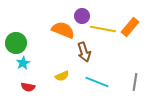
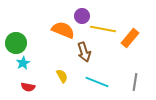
orange rectangle: moved 11 px down
yellow semicircle: rotated 96 degrees counterclockwise
